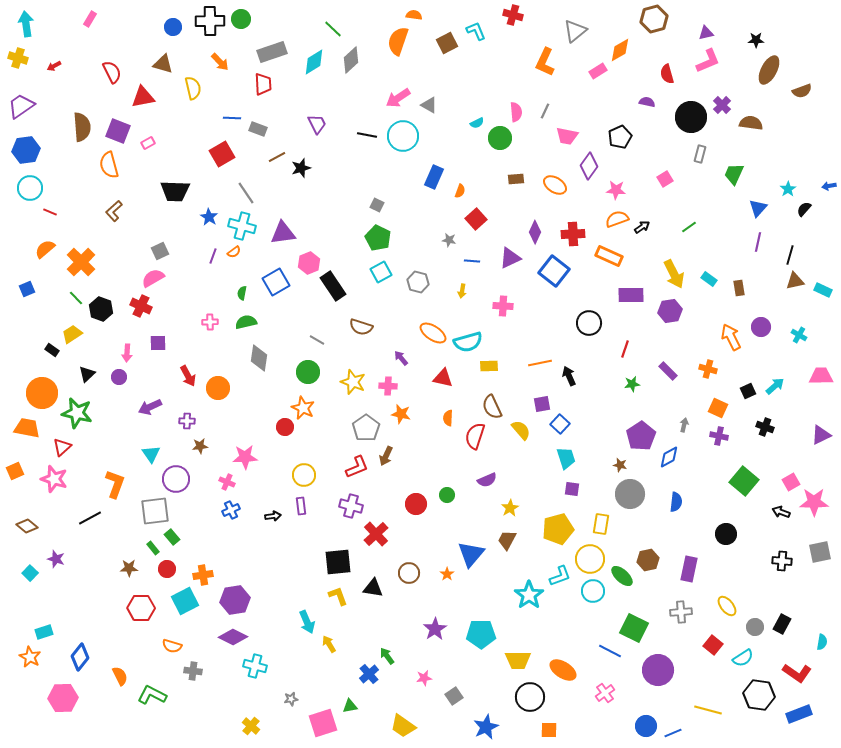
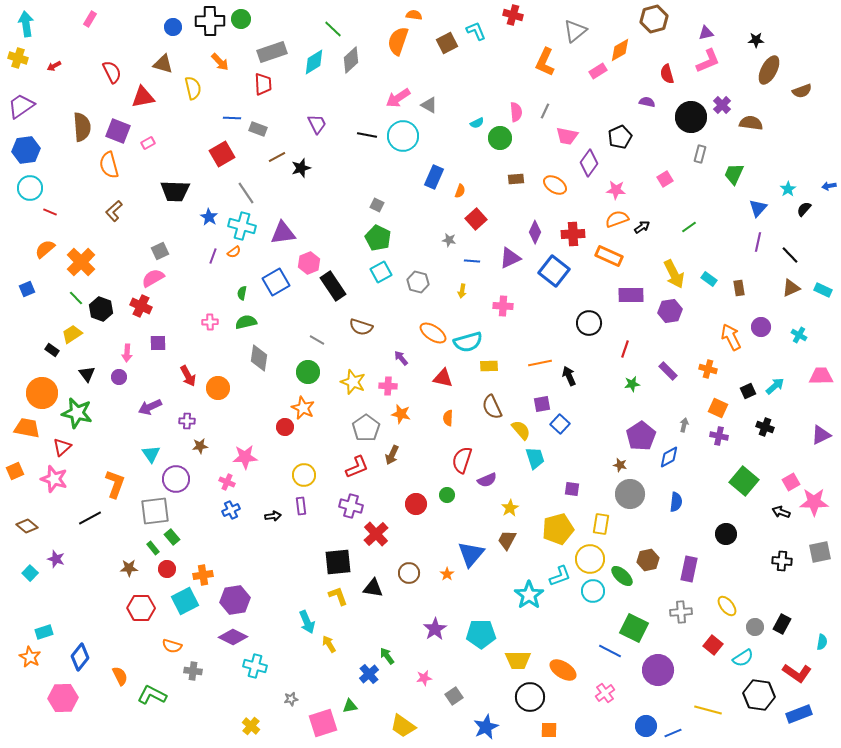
purple diamond at (589, 166): moved 3 px up
black line at (790, 255): rotated 60 degrees counterclockwise
brown triangle at (795, 281): moved 4 px left, 7 px down; rotated 12 degrees counterclockwise
black triangle at (87, 374): rotated 24 degrees counterclockwise
red semicircle at (475, 436): moved 13 px left, 24 px down
brown arrow at (386, 456): moved 6 px right, 1 px up
cyan trapezoid at (566, 458): moved 31 px left
